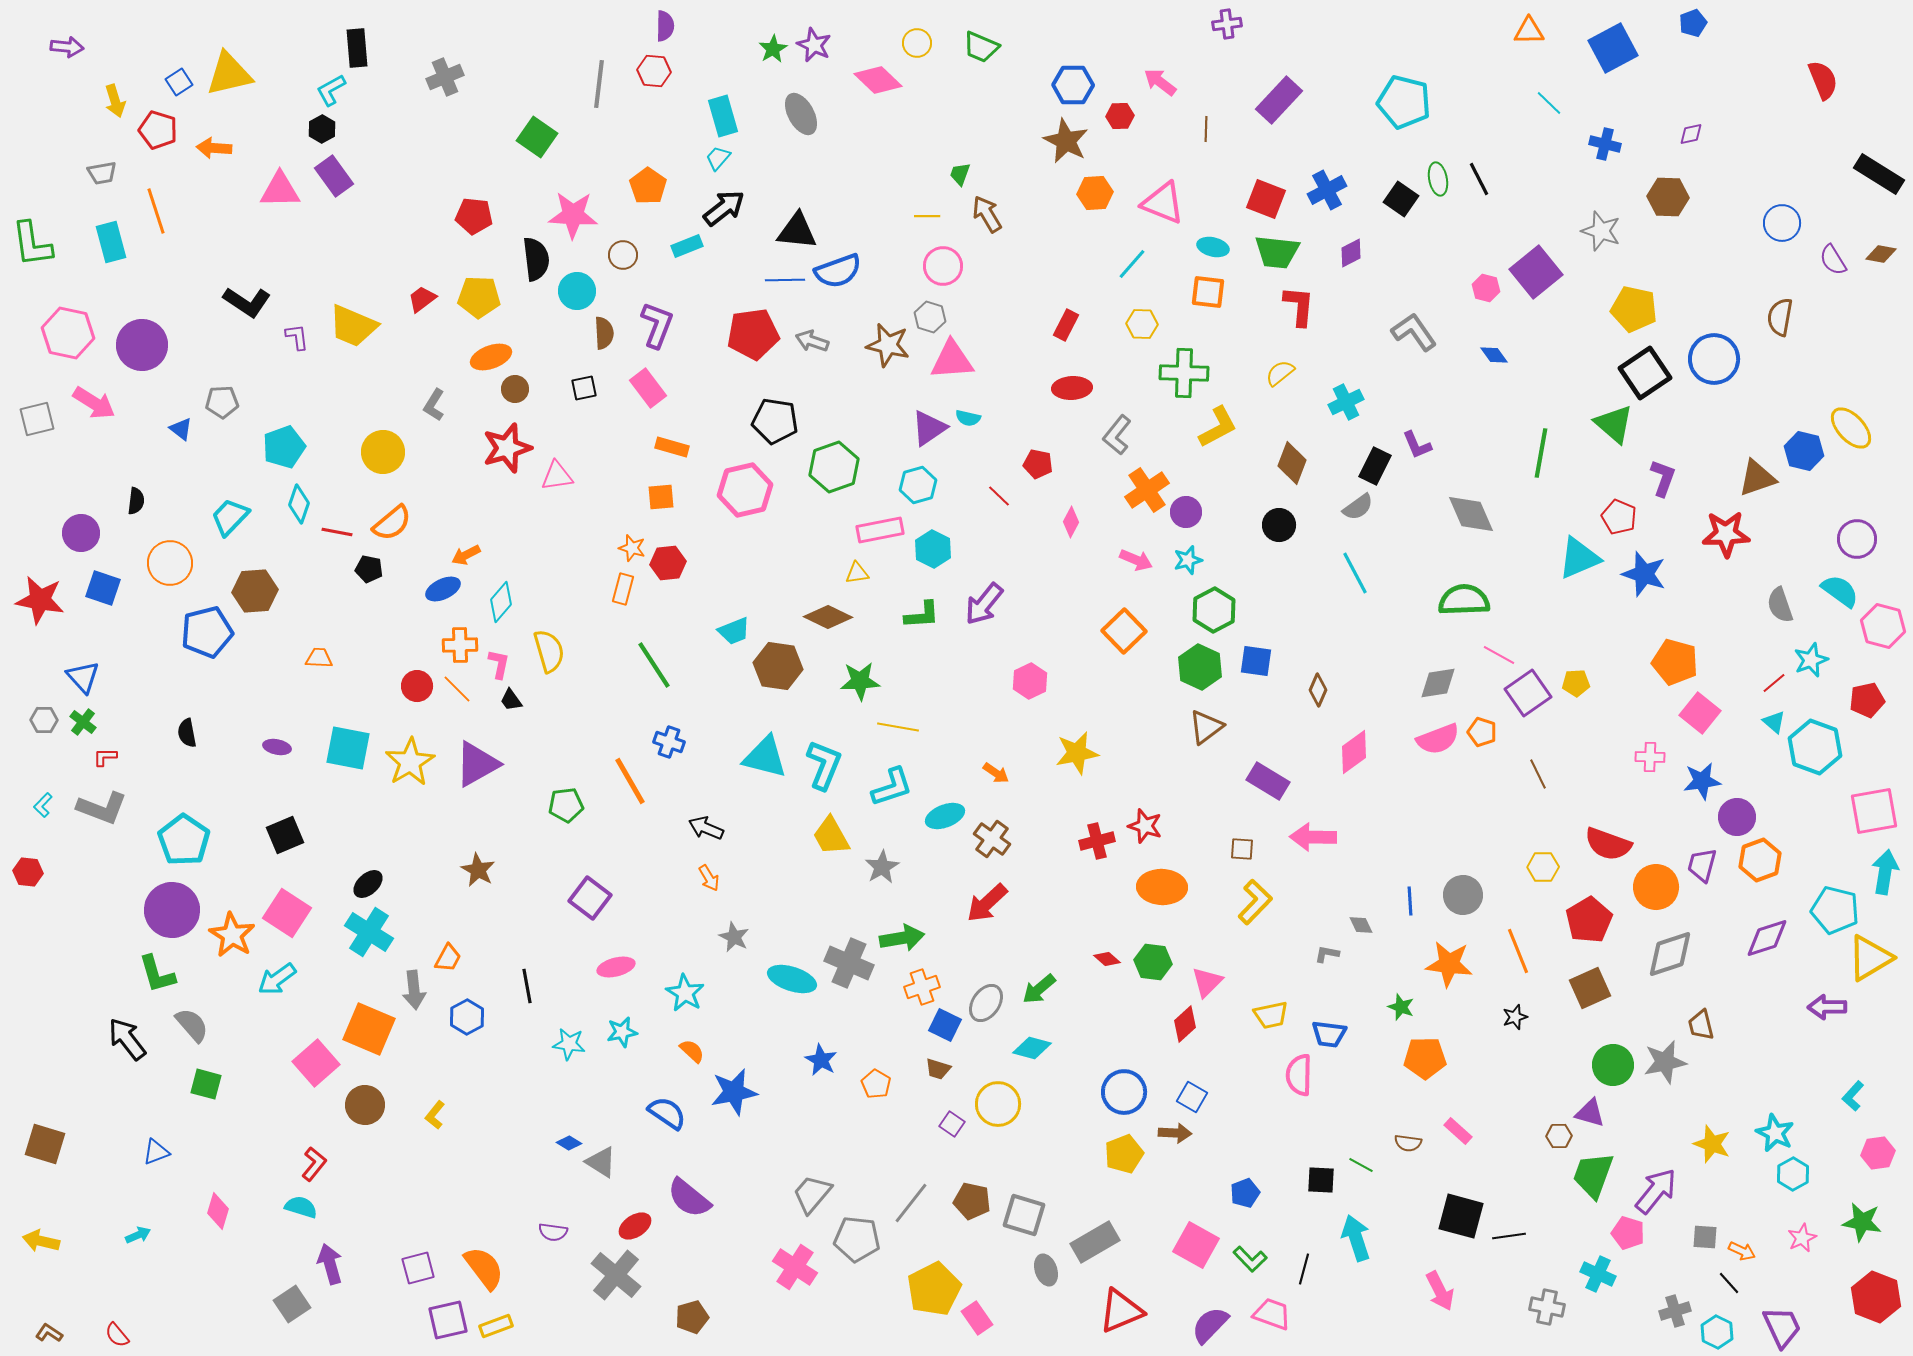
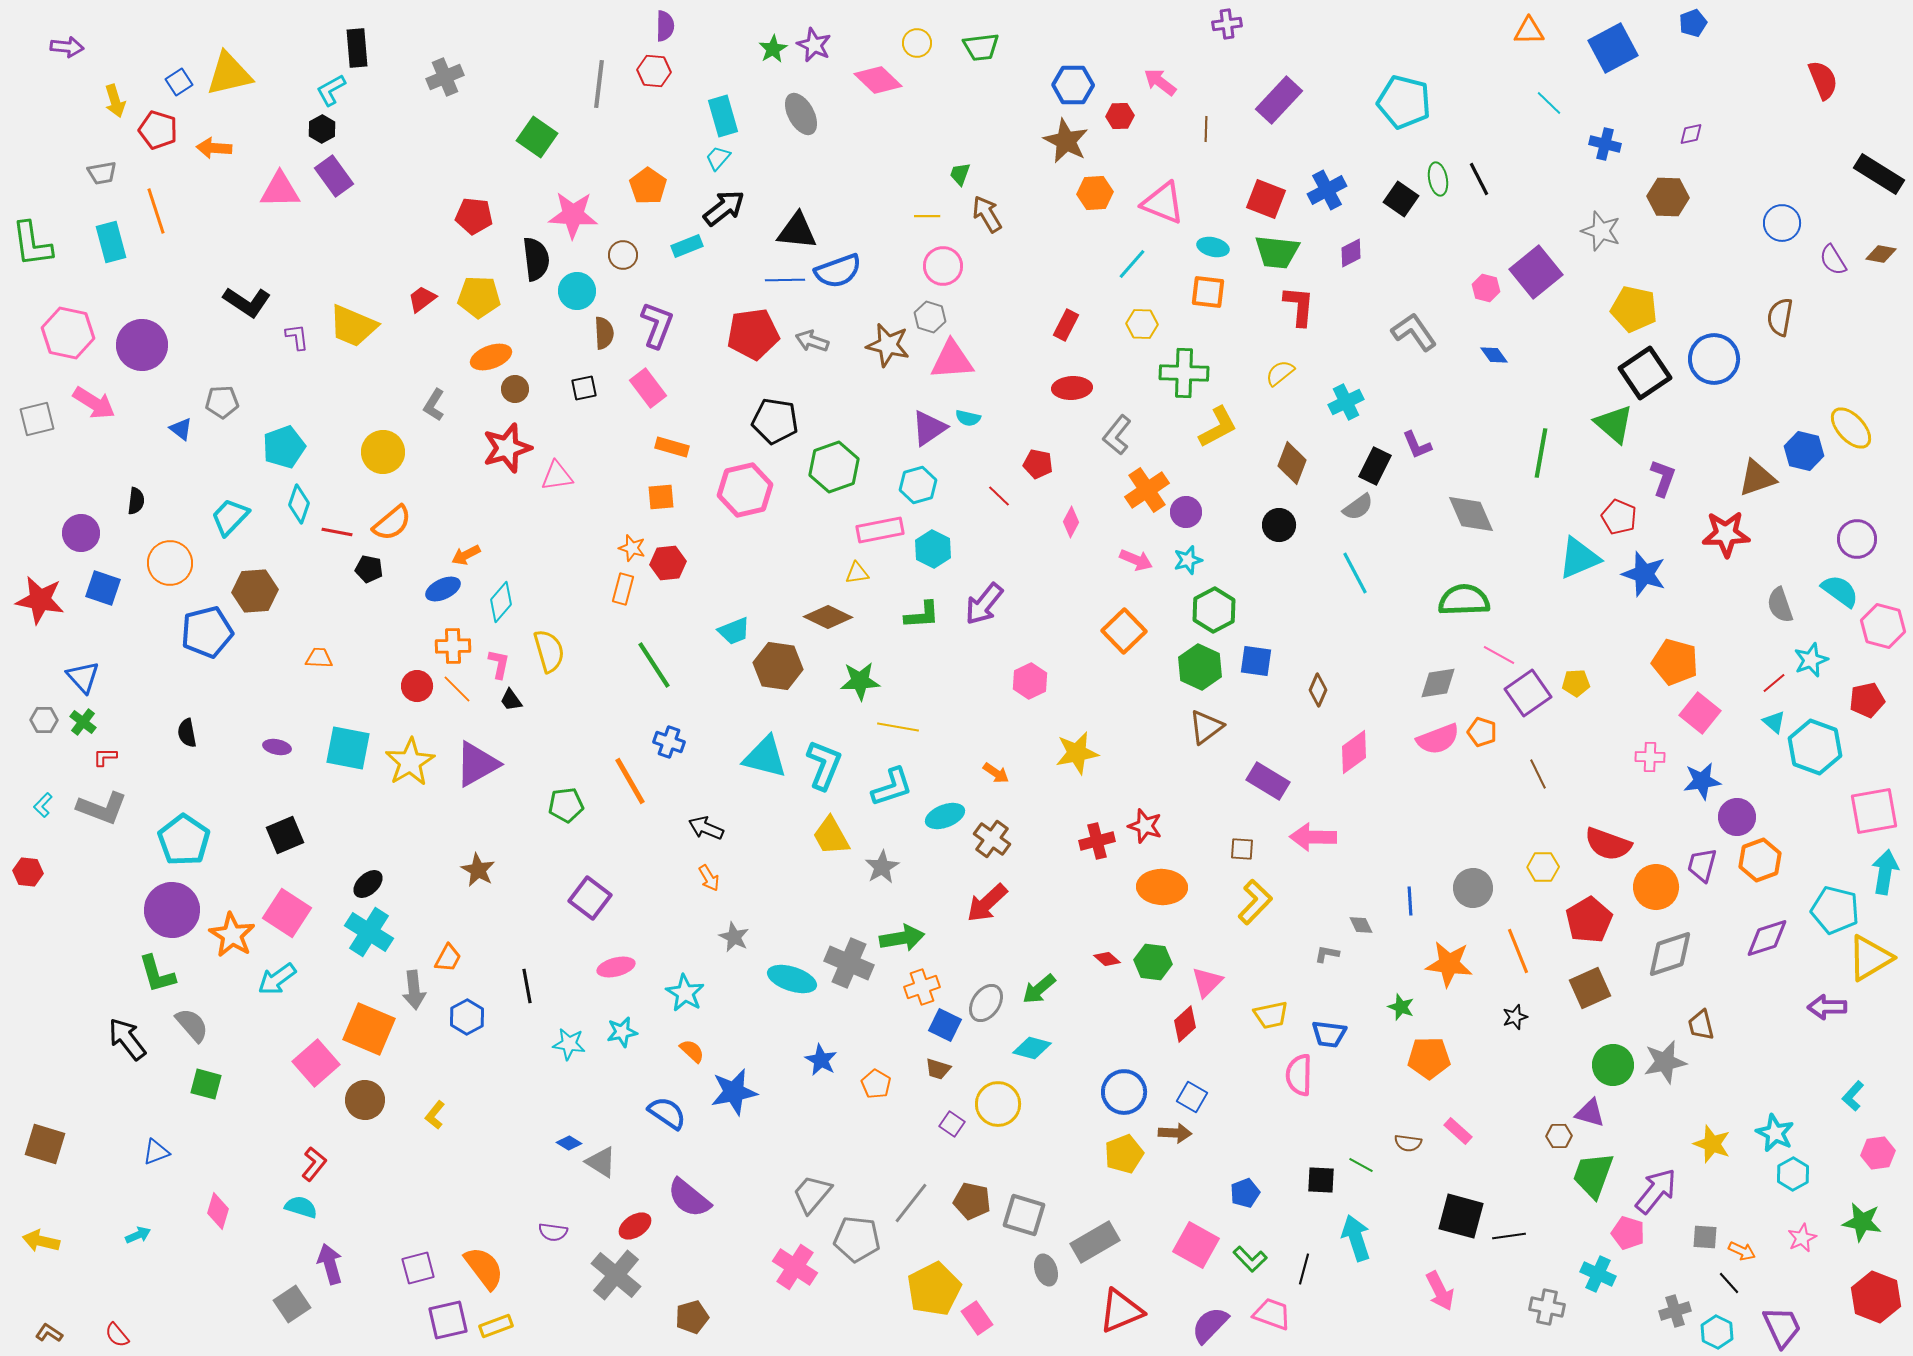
green trapezoid at (981, 47): rotated 30 degrees counterclockwise
orange cross at (460, 645): moved 7 px left, 1 px down
gray circle at (1463, 895): moved 10 px right, 7 px up
orange pentagon at (1425, 1058): moved 4 px right
brown circle at (365, 1105): moved 5 px up
